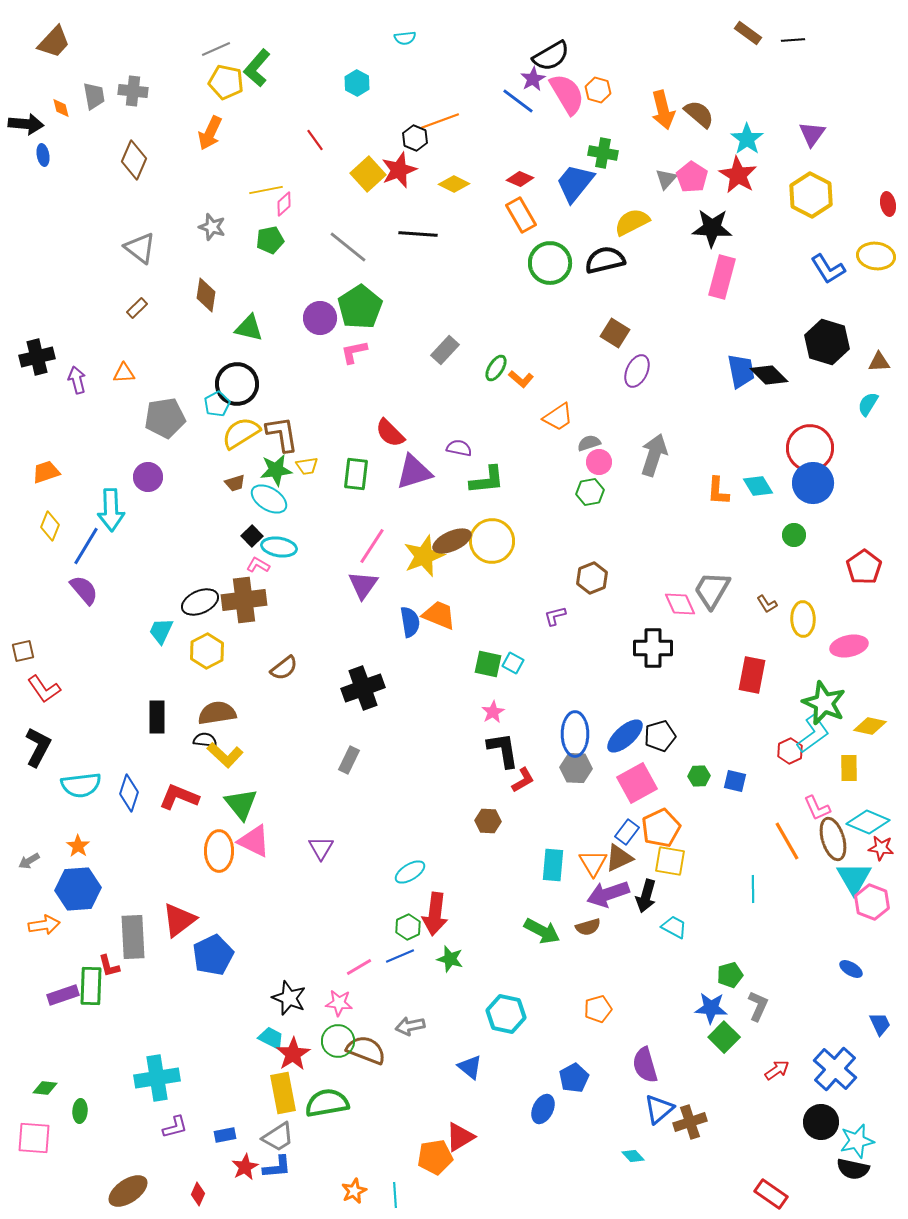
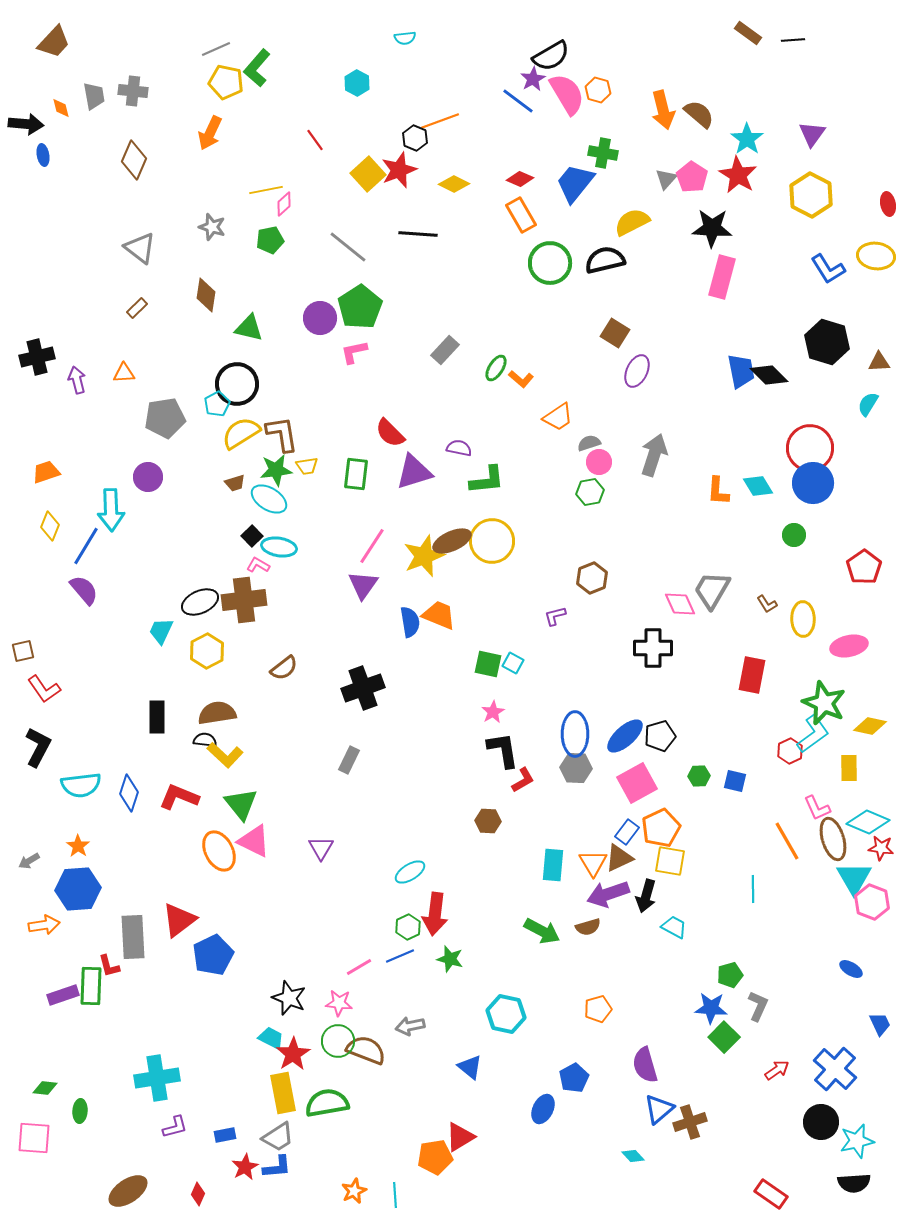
orange ellipse at (219, 851): rotated 27 degrees counterclockwise
black semicircle at (853, 1169): moved 1 px right, 14 px down; rotated 16 degrees counterclockwise
